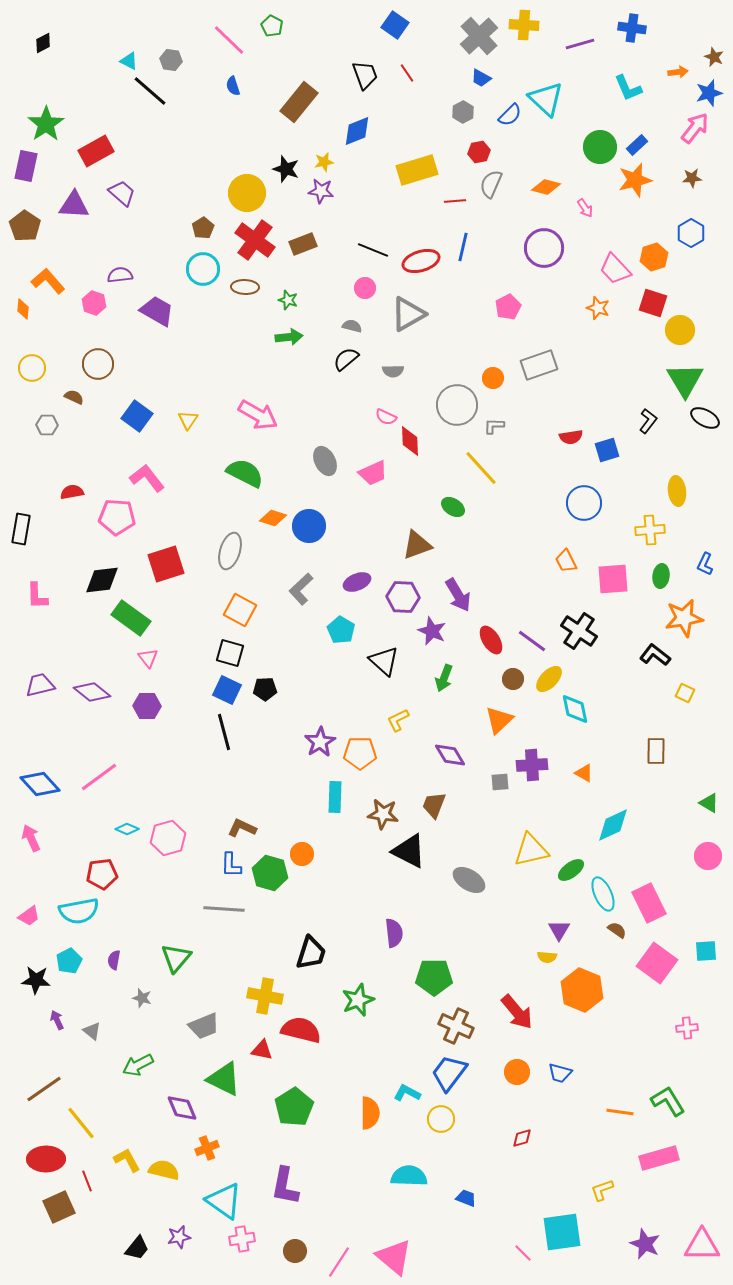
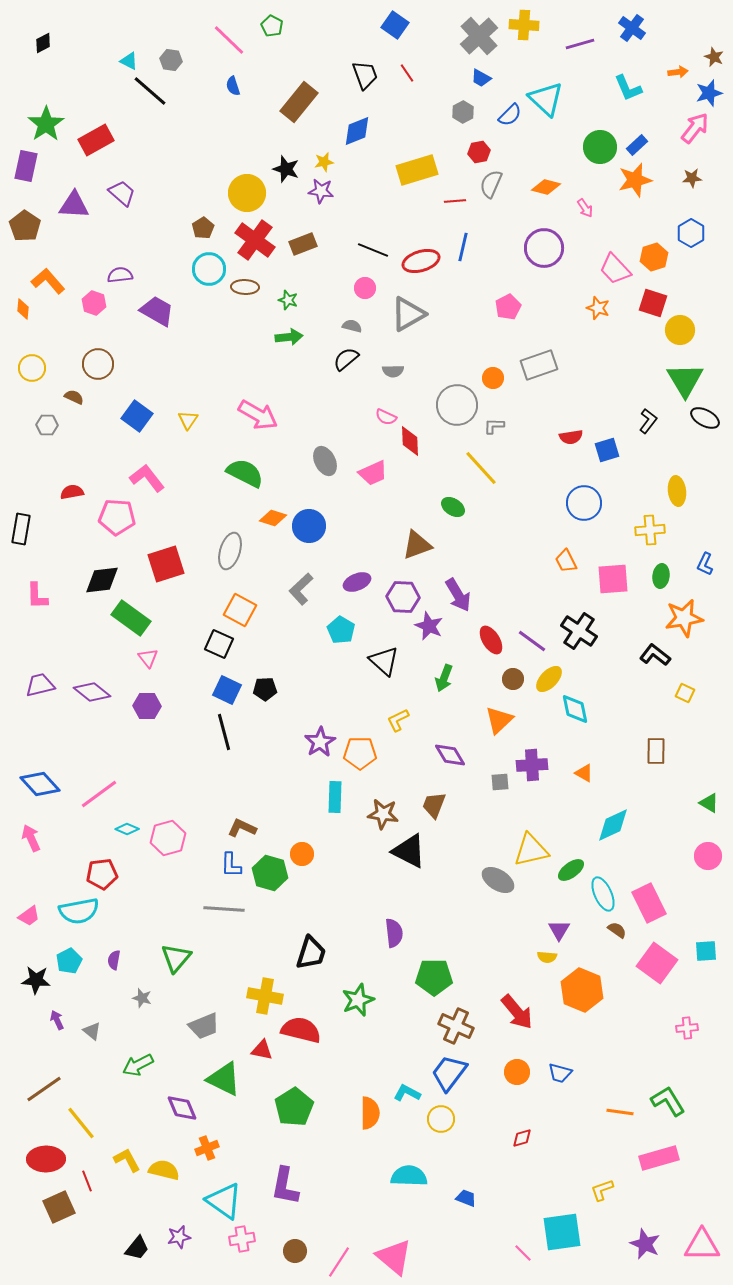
blue cross at (632, 28): rotated 28 degrees clockwise
red rectangle at (96, 151): moved 11 px up
cyan circle at (203, 269): moved 6 px right
purple star at (432, 631): moved 3 px left, 5 px up
black square at (230, 653): moved 11 px left, 9 px up; rotated 8 degrees clockwise
pink line at (99, 777): moved 17 px down
gray ellipse at (469, 880): moved 29 px right
